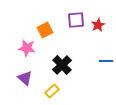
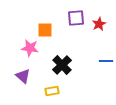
purple square: moved 2 px up
red star: moved 1 px right, 1 px up
orange square: rotated 28 degrees clockwise
pink star: moved 3 px right
purple triangle: moved 2 px left, 2 px up
yellow rectangle: rotated 32 degrees clockwise
